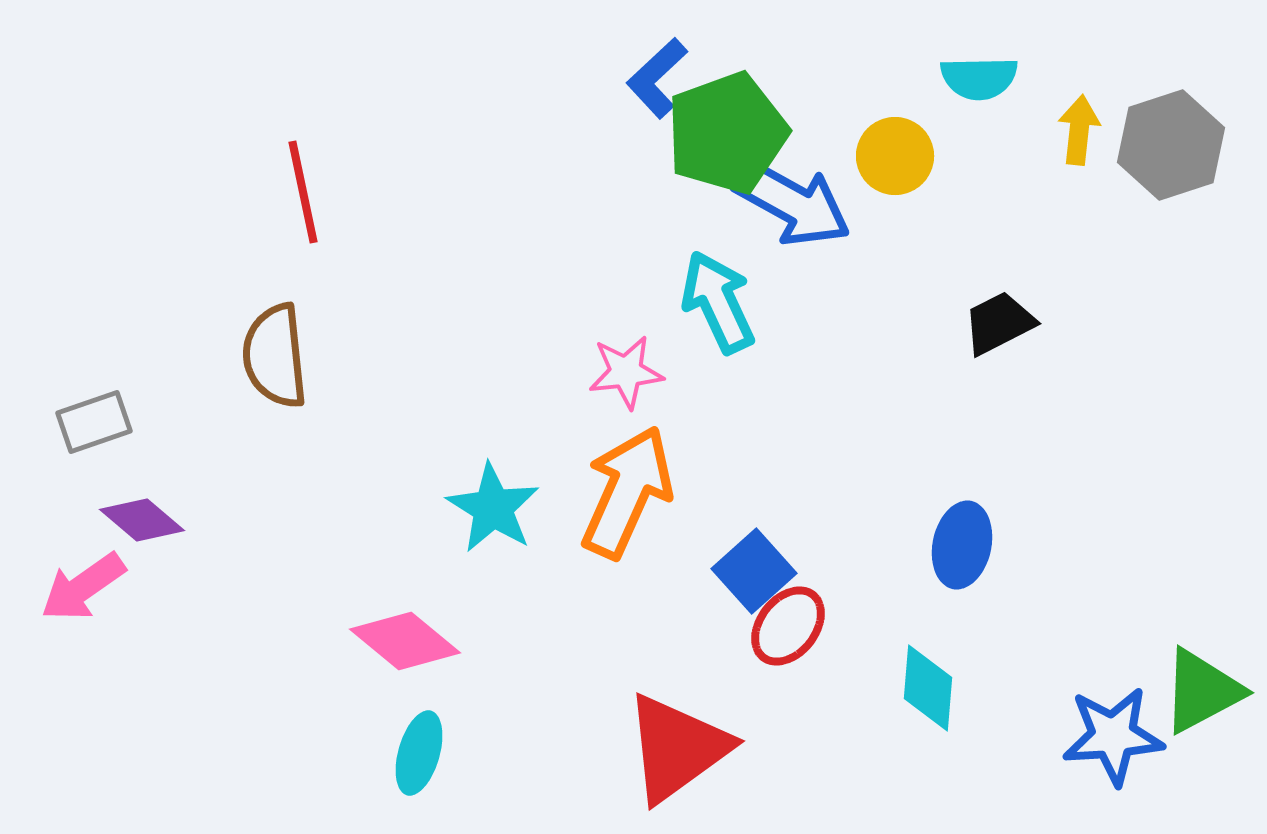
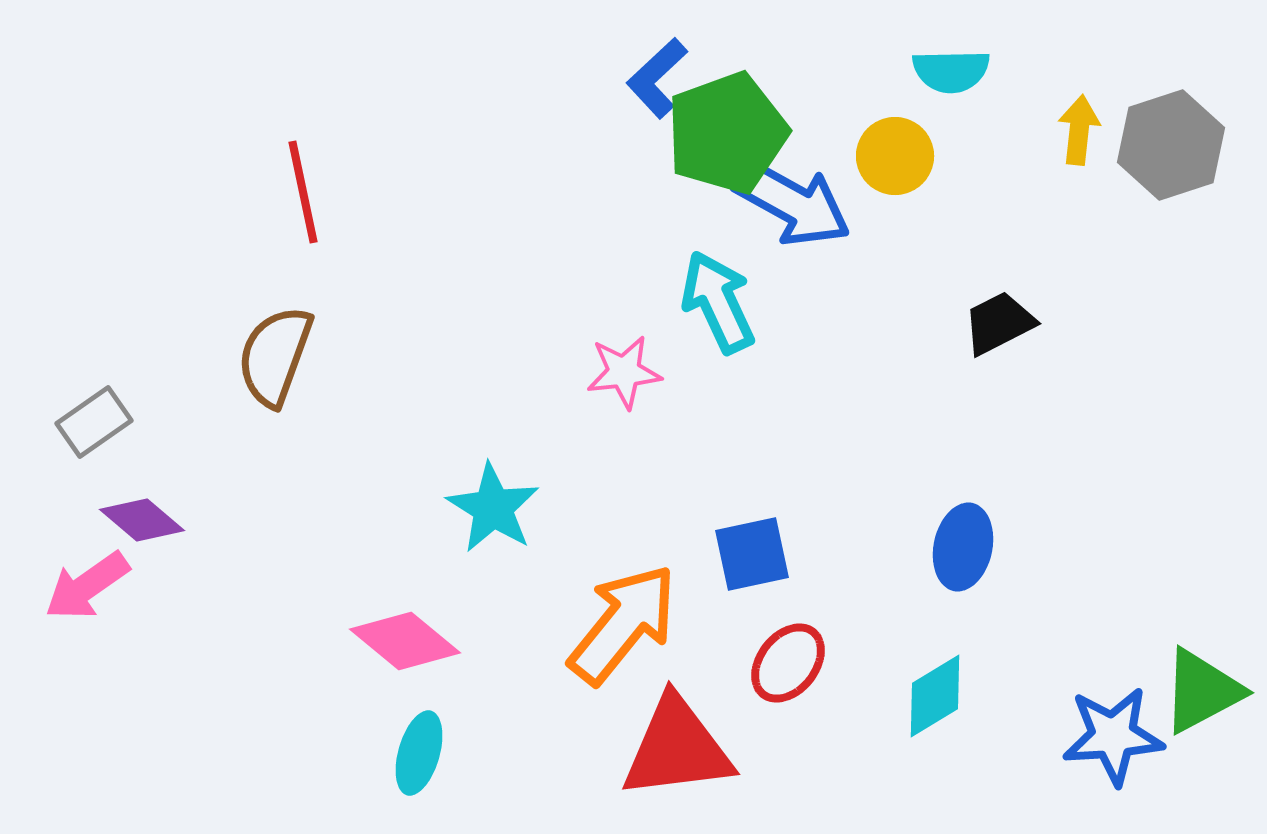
cyan semicircle: moved 28 px left, 7 px up
brown semicircle: rotated 26 degrees clockwise
pink star: moved 2 px left
gray rectangle: rotated 16 degrees counterclockwise
orange arrow: moved 4 px left, 132 px down; rotated 15 degrees clockwise
blue ellipse: moved 1 px right, 2 px down
blue square: moved 2 px left, 17 px up; rotated 30 degrees clockwise
pink arrow: moved 4 px right, 1 px up
red ellipse: moved 37 px down
cyan diamond: moved 7 px right, 8 px down; rotated 54 degrees clockwise
red triangle: rotated 29 degrees clockwise
